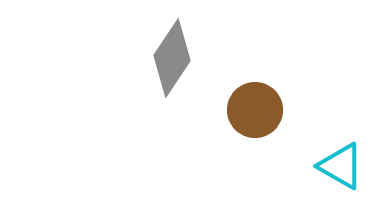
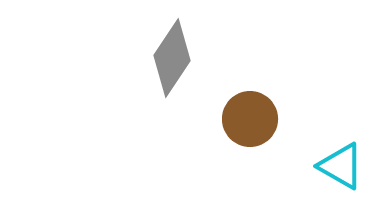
brown circle: moved 5 px left, 9 px down
